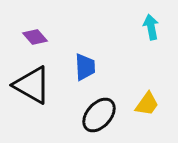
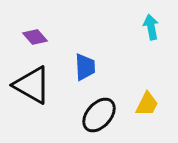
yellow trapezoid: rotated 8 degrees counterclockwise
